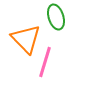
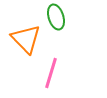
pink line: moved 6 px right, 11 px down
